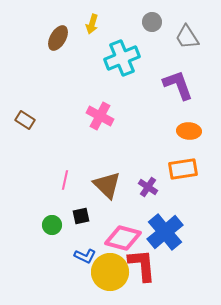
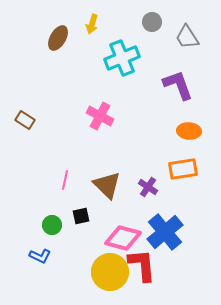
blue L-shape: moved 45 px left
